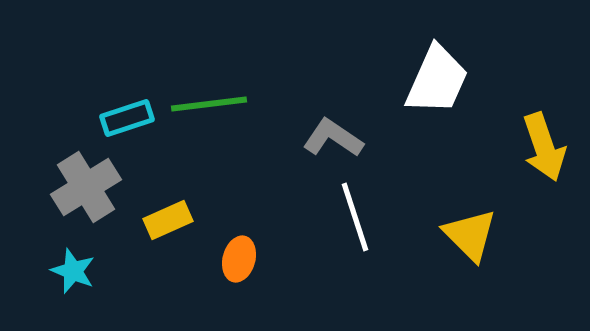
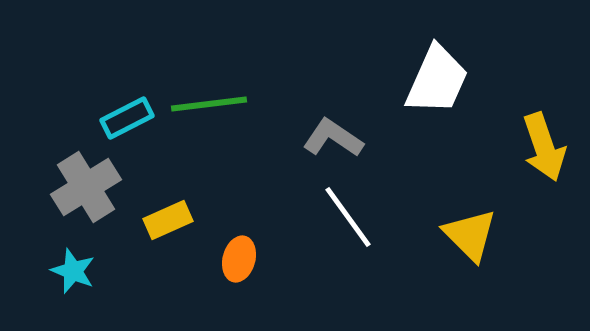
cyan rectangle: rotated 9 degrees counterclockwise
white line: moved 7 px left; rotated 18 degrees counterclockwise
